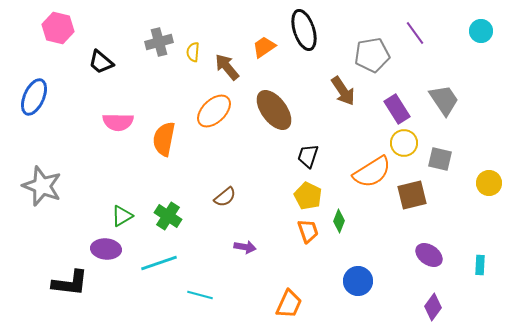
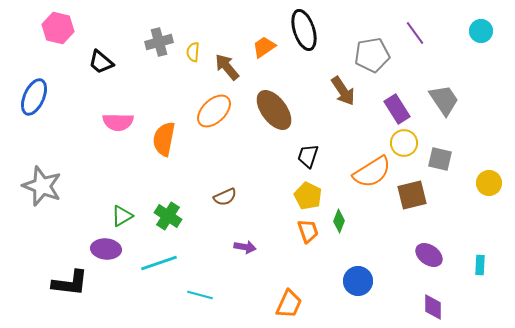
brown semicircle at (225, 197): rotated 15 degrees clockwise
purple diamond at (433, 307): rotated 36 degrees counterclockwise
